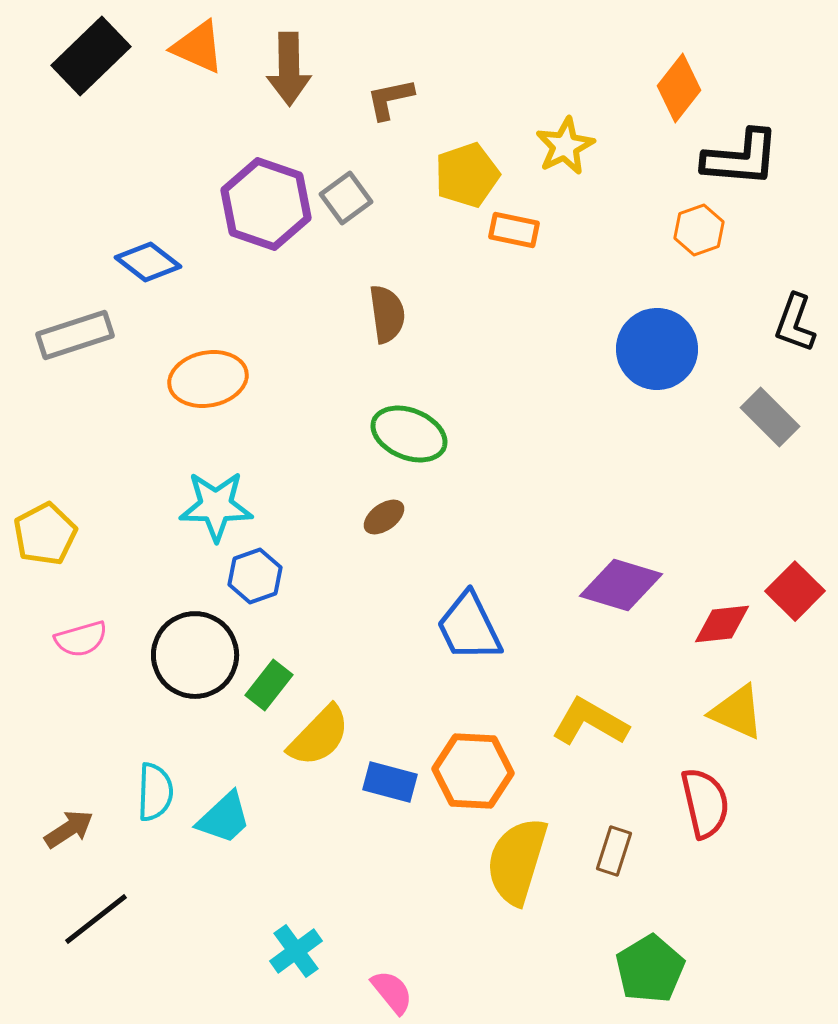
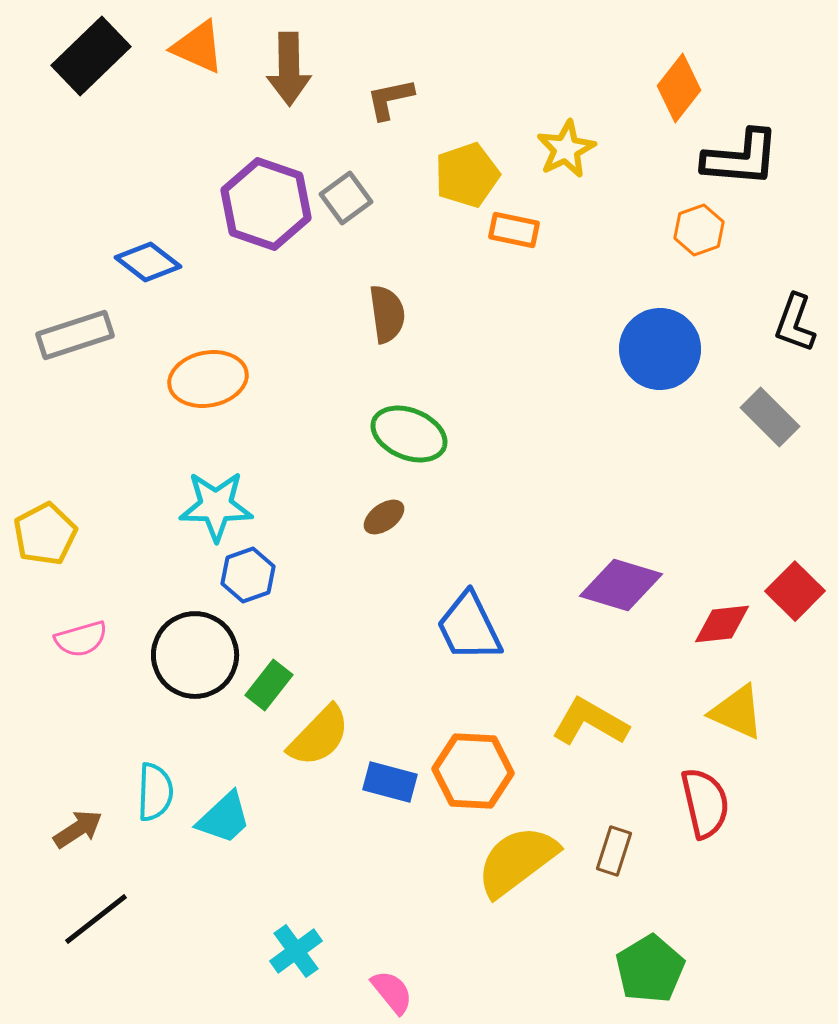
yellow star at (565, 146): moved 1 px right, 3 px down
blue circle at (657, 349): moved 3 px right
blue hexagon at (255, 576): moved 7 px left, 1 px up
brown arrow at (69, 829): moved 9 px right
yellow semicircle at (517, 861): rotated 36 degrees clockwise
